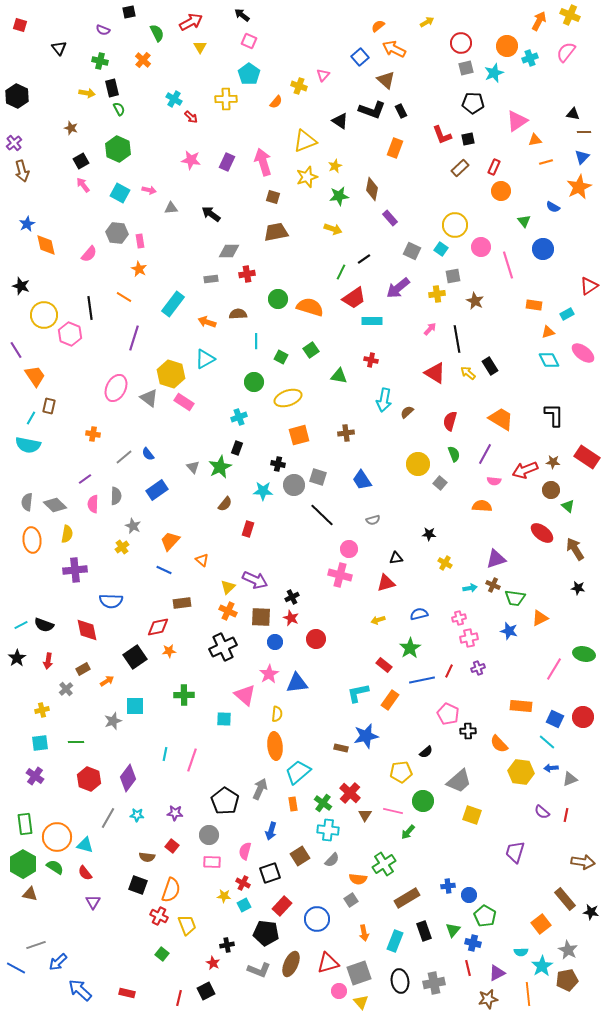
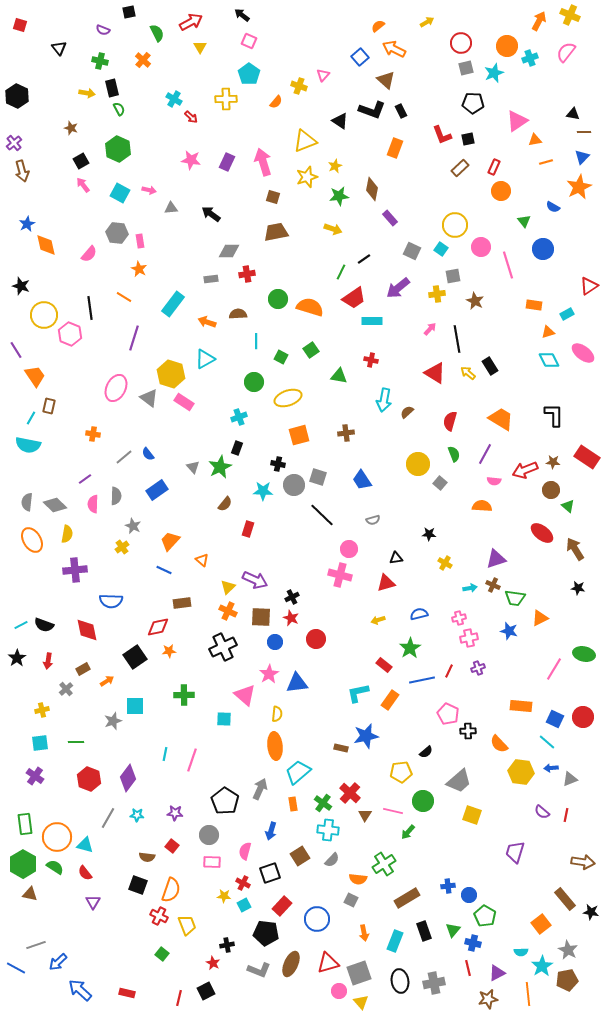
orange ellipse at (32, 540): rotated 25 degrees counterclockwise
gray square at (351, 900): rotated 32 degrees counterclockwise
